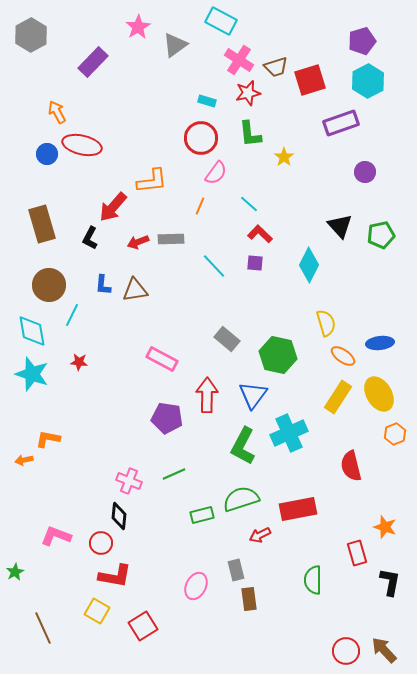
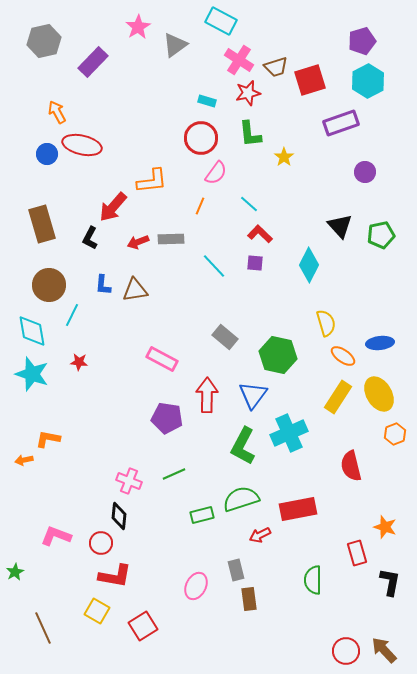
gray hexagon at (31, 35): moved 13 px right, 6 px down; rotated 16 degrees clockwise
gray rectangle at (227, 339): moved 2 px left, 2 px up
